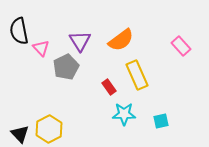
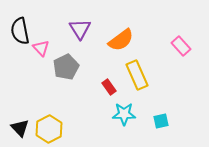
black semicircle: moved 1 px right
purple triangle: moved 12 px up
black triangle: moved 6 px up
